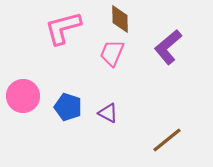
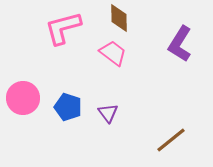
brown diamond: moved 1 px left, 1 px up
purple L-shape: moved 12 px right, 3 px up; rotated 18 degrees counterclockwise
pink trapezoid: moved 1 px right; rotated 104 degrees clockwise
pink circle: moved 2 px down
purple triangle: rotated 25 degrees clockwise
brown line: moved 4 px right
